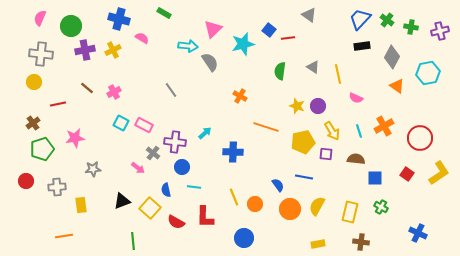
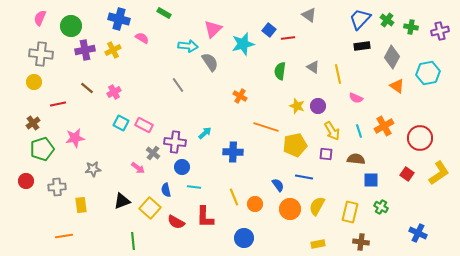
gray line at (171, 90): moved 7 px right, 5 px up
yellow pentagon at (303, 142): moved 8 px left, 3 px down
blue square at (375, 178): moved 4 px left, 2 px down
